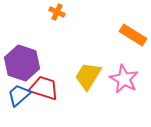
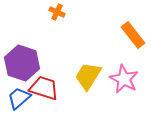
orange rectangle: rotated 20 degrees clockwise
blue trapezoid: moved 3 px down
